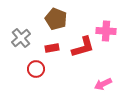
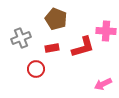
gray cross: rotated 18 degrees clockwise
